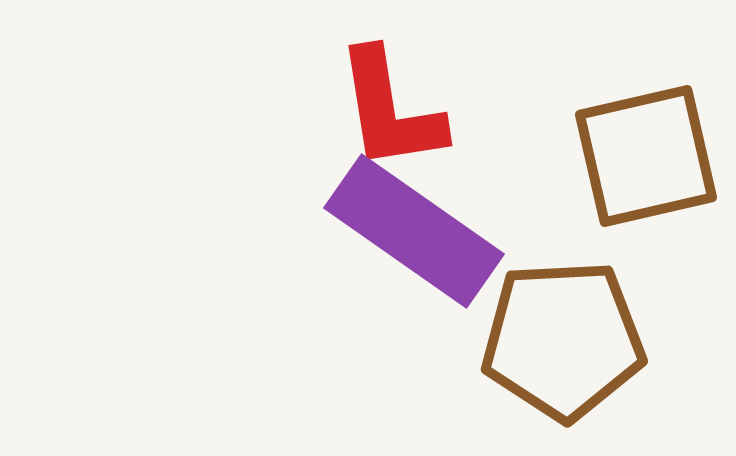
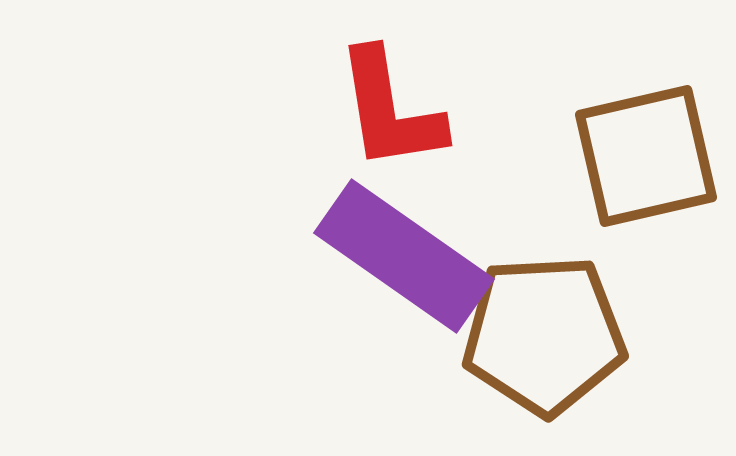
purple rectangle: moved 10 px left, 25 px down
brown pentagon: moved 19 px left, 5 px up
